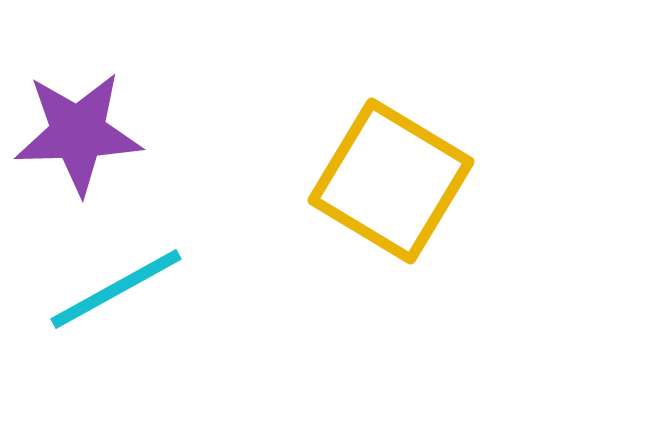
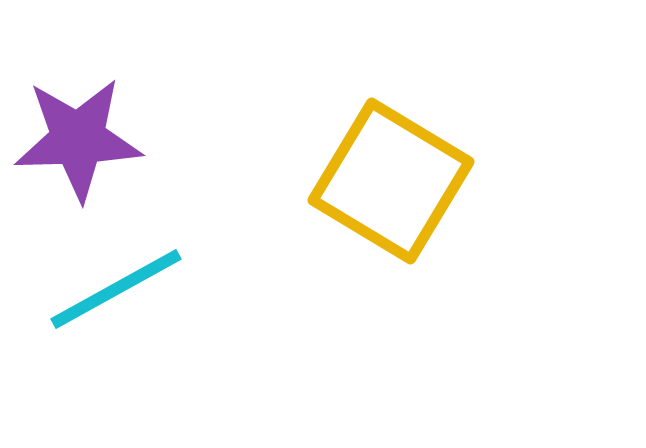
purple star: moved 6 px down
